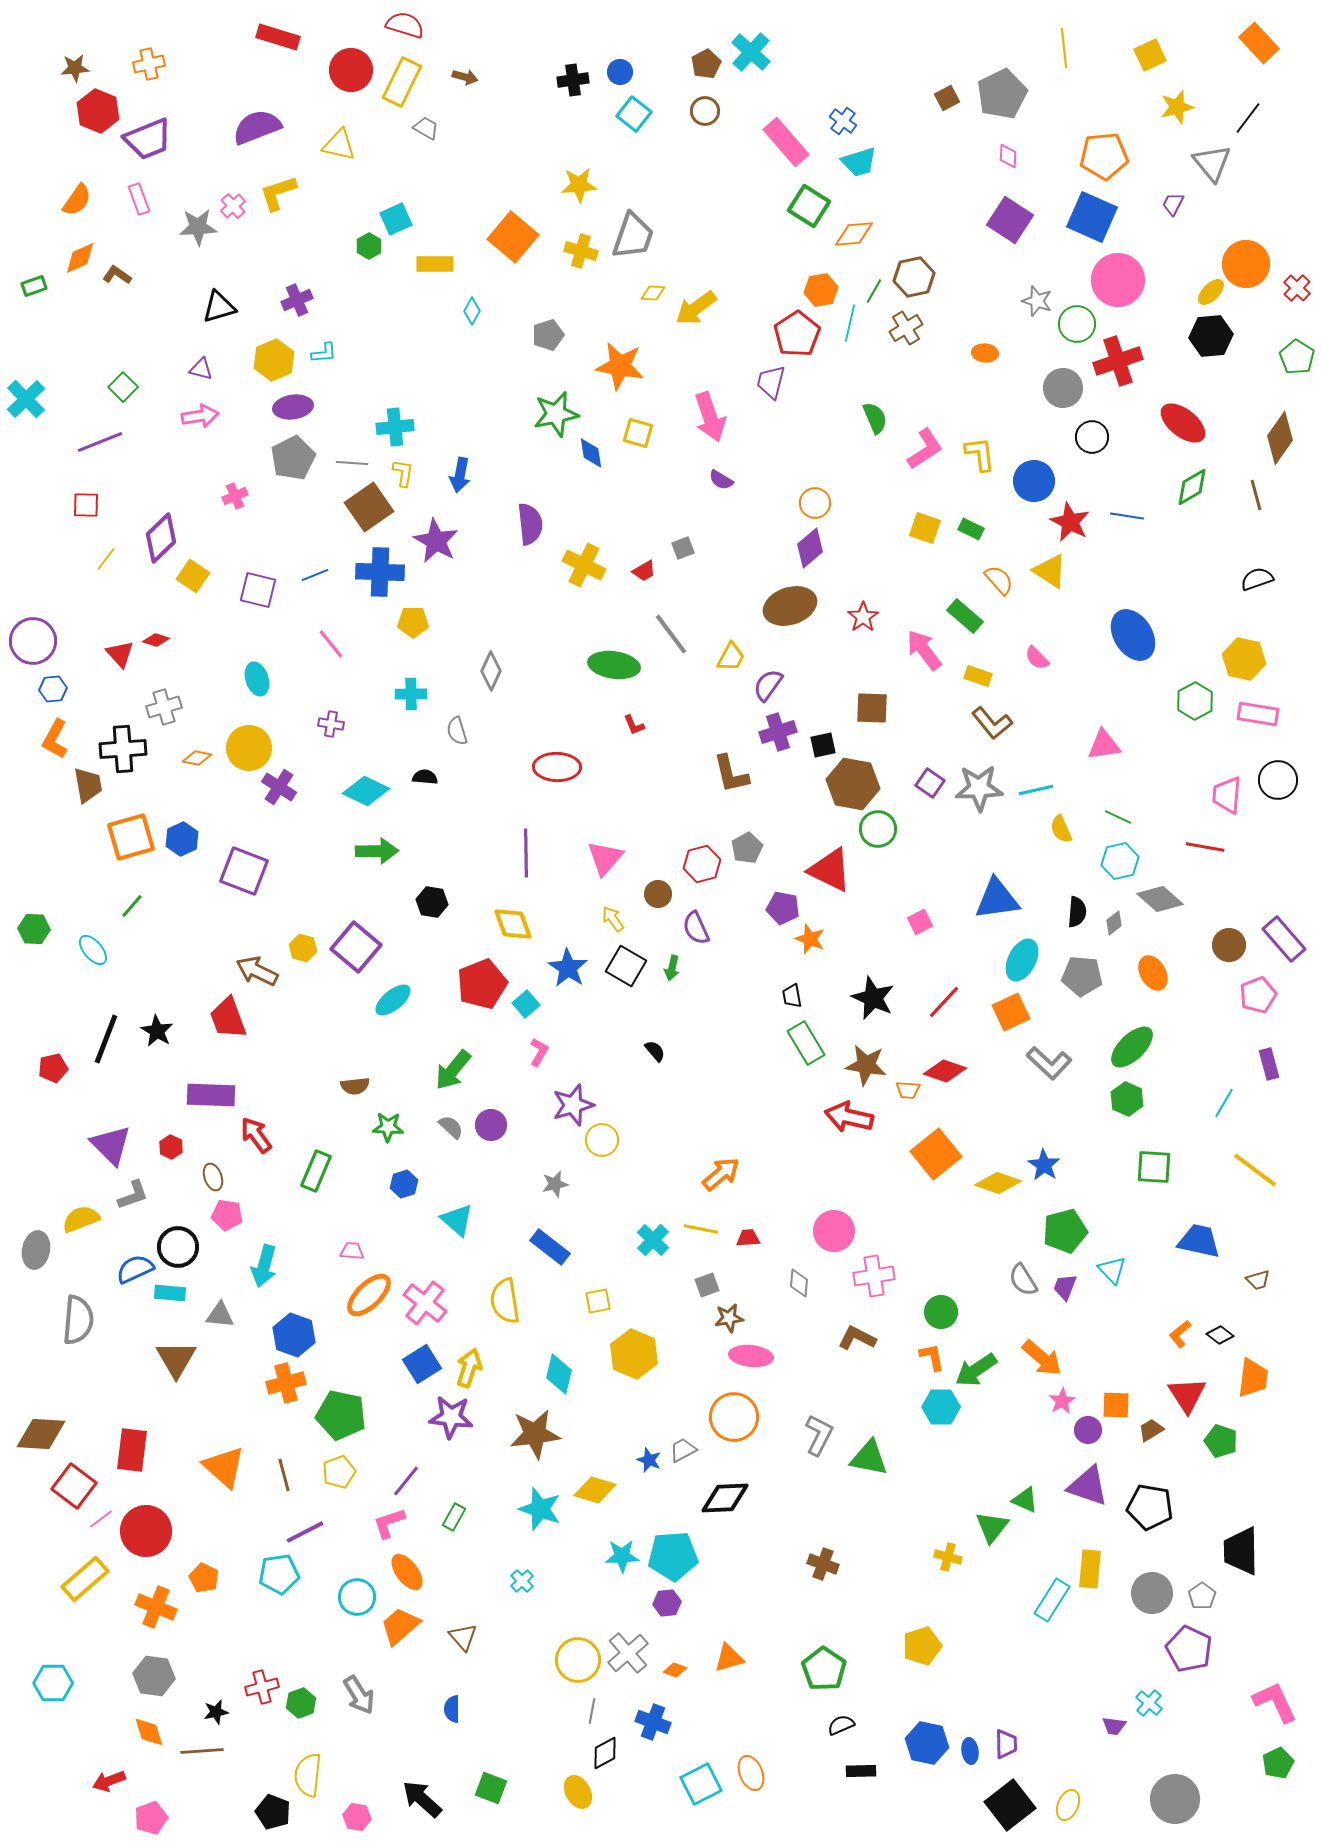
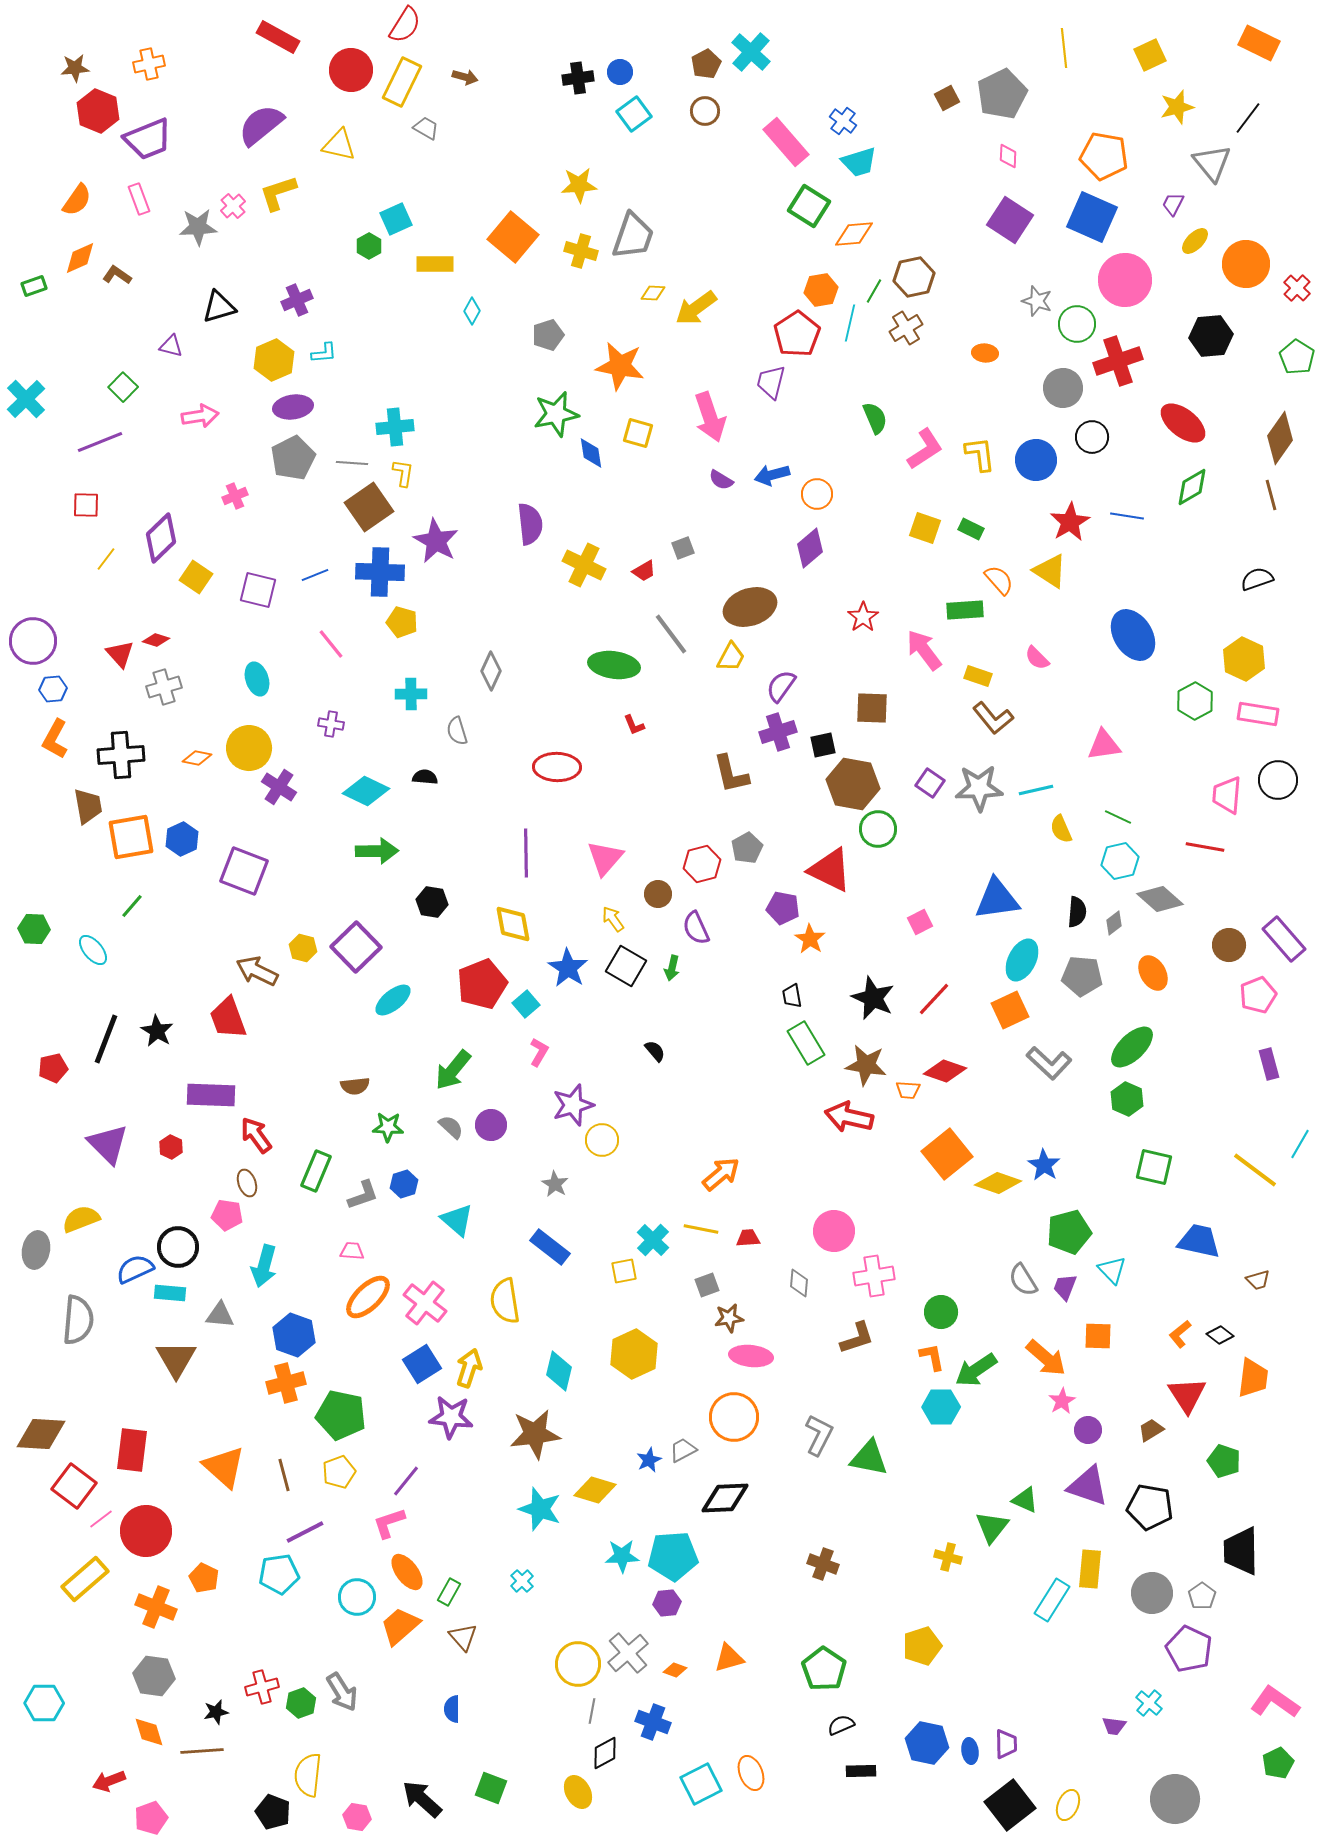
red semicircle at (405, 25): rotated 105 degrees clockwise
red rectangle at (278, 37): rotated 12 degrees clockwise
orange rectangle at (1259, 43): rotated 21 degrees counterclockwise
black cross at (573, 80): moved 5 px right, 2 px up
cyan square at (634, 114): rotated 16 degrees clockwise
purple semicircle at (257, 127): moved 4 px right, 2 px up; rotated 18 degrees counterclockwise
orange pentagon at (1104, 156): rotated 15 degrees clockwise
pink circle at (1118, 280): moved 7 px right
yellow ellipse at (1211, 292): moved 16 px left, 51 px up
purple triangle at (201, 369): moved 30 px left, 23 px up
blue arrow at (460, 475): moved 312 px right; rotated 64 degrees clockwise
blue circle at (1034, 481): moved 2 px right, 21 px up
brown line at (1256, 495): moved 15 px right
orange circle at (815, 503): moved 2 px right, 9 px up
red star at (1070, 522): rotated 15 degrees clockwise
yellow square at (193, 576): moved 3 px right, 1 px down
brown ellipse at (790, 606): moved 40 px left, 1 px down
green rectangle at (965, 616): moved 6 px up; rotated 45 degrees counterclockwise
yellow pentagon at (413, 622): moved 11 px left; rotated 16 degrees clockwise
yellow hexagon at (1244, 659): rotated 12 degrees clockwise
purple semicircle at (768, 685): moved 13 px right, 1 px down
gray cross at (164, 707): moved 20 px up
brown L-shape at (992, 723): moved 1 px right, 5 px up
black cross at (123, 749): moved 2 px left, 6 px down
brown trapezoid at (88, 785): moved 21 px down
orange square at (131, 837): rotated 6 degrees clockwise
yellow diamond at (513, 924): rotated 9 degrees clockwise
orange star at (810, 939): rotated 12 degrees clockwise
purple square at (356, 947): rotated 6 degrees clockwise
red line at (944, 1002): moved 10 px left, 3 px up
orange square at (1011, 1012): moved 1 px left, 2 px up
cyan line at (1224, 1103): moved 76 px right, 41 px down
purple triangle at (111, 1145): moved 3 px left, 1 px up
orange square at (936, 1154): moved 11 px right
green square at (1154, 1167): rotated 9 degrees clockwise
brown ellipse at (213, 1177): moved 34 px right, 6 px down
gray star at (555, 1184): rotated 28 degrees counterclockwise
gray L-shape at (133, 1195): moved 230 px right
green pentagon at (1065, 1231): moved 4 px right, 1 px down
orange ellipse at (369, 1295): moved 1 px left, 2 px down
yellow square at (598, 1301): moved 26 px right, 30 px up
brown L-shape at (857, 1338): rotated 135 degrees clockwise
yellow hexagon at (634, 1354): rotated 12 degrees clockwise
orange arrow at (1042, 1358): moved 4 px right
cyan diamond at (559, 1374): moved 3 px up
orange square at (1116, 1405): moved 18 px left, 69 px up
green pentagon at (1221, 1441): moved 3 px right, 20 px down
blue star at (649, 1460): rotated 25 degrees clockwise
green rectangle at (454, 1517): moved 5 px left, 75 px down
yellow circle at (578, 1660): moved 4 px down
cyan hexagon at (53, 1683): moved 9 px left, 20 px down
gray arrow at (359, 1695): moved 17 px left, 3 px up
pink L-shape at (1275, 1702): rotated 30 degrees counterclockwise
